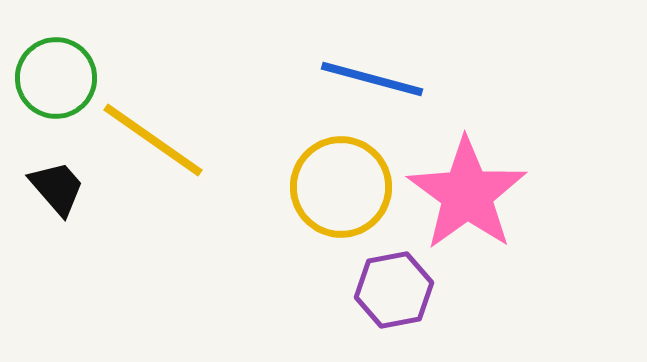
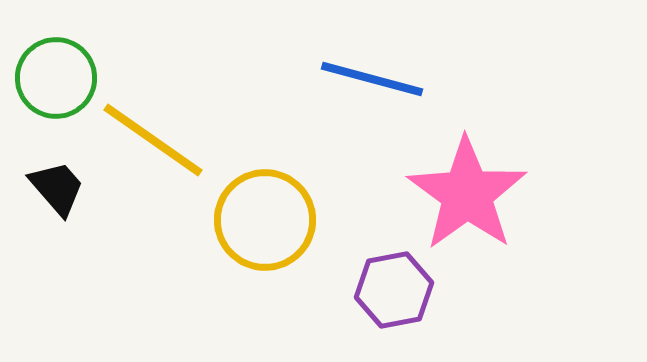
yellow circle: moved 76 px left, 33 px down
